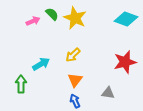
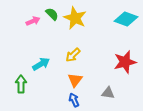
blue arrow: moved 1 px left, 1 px up
